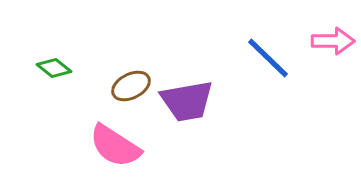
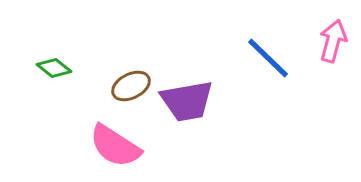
pink arrow: rotated 75 degrees counterclockwise
